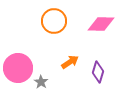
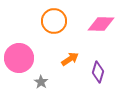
orange arrow: moved 3 px up
pink circle: moved 1 px right, 10 px up
